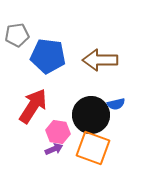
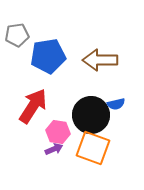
blue pentagon: rotated 16 degrees counterclockwise
